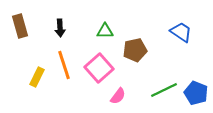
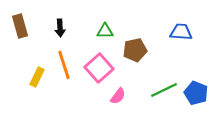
blue trapezoid: rotated 30 degrees counterclockwise
